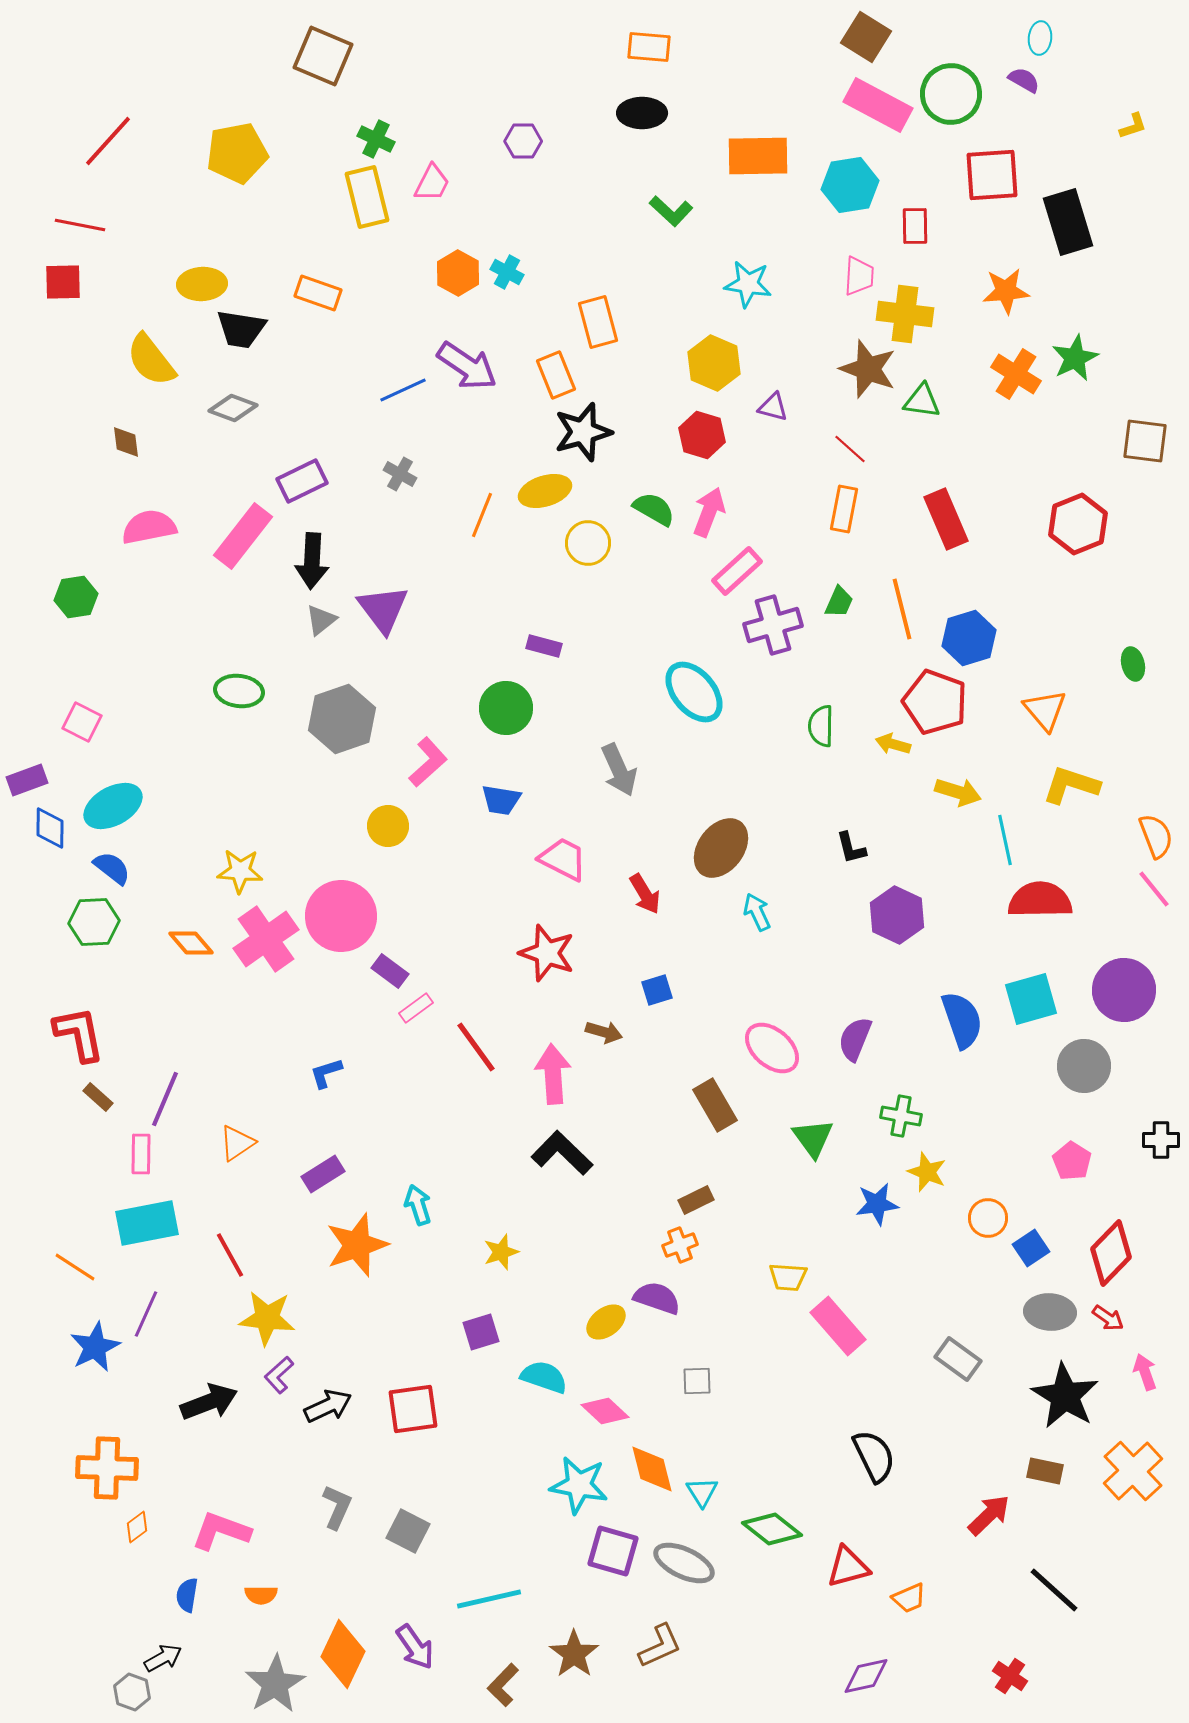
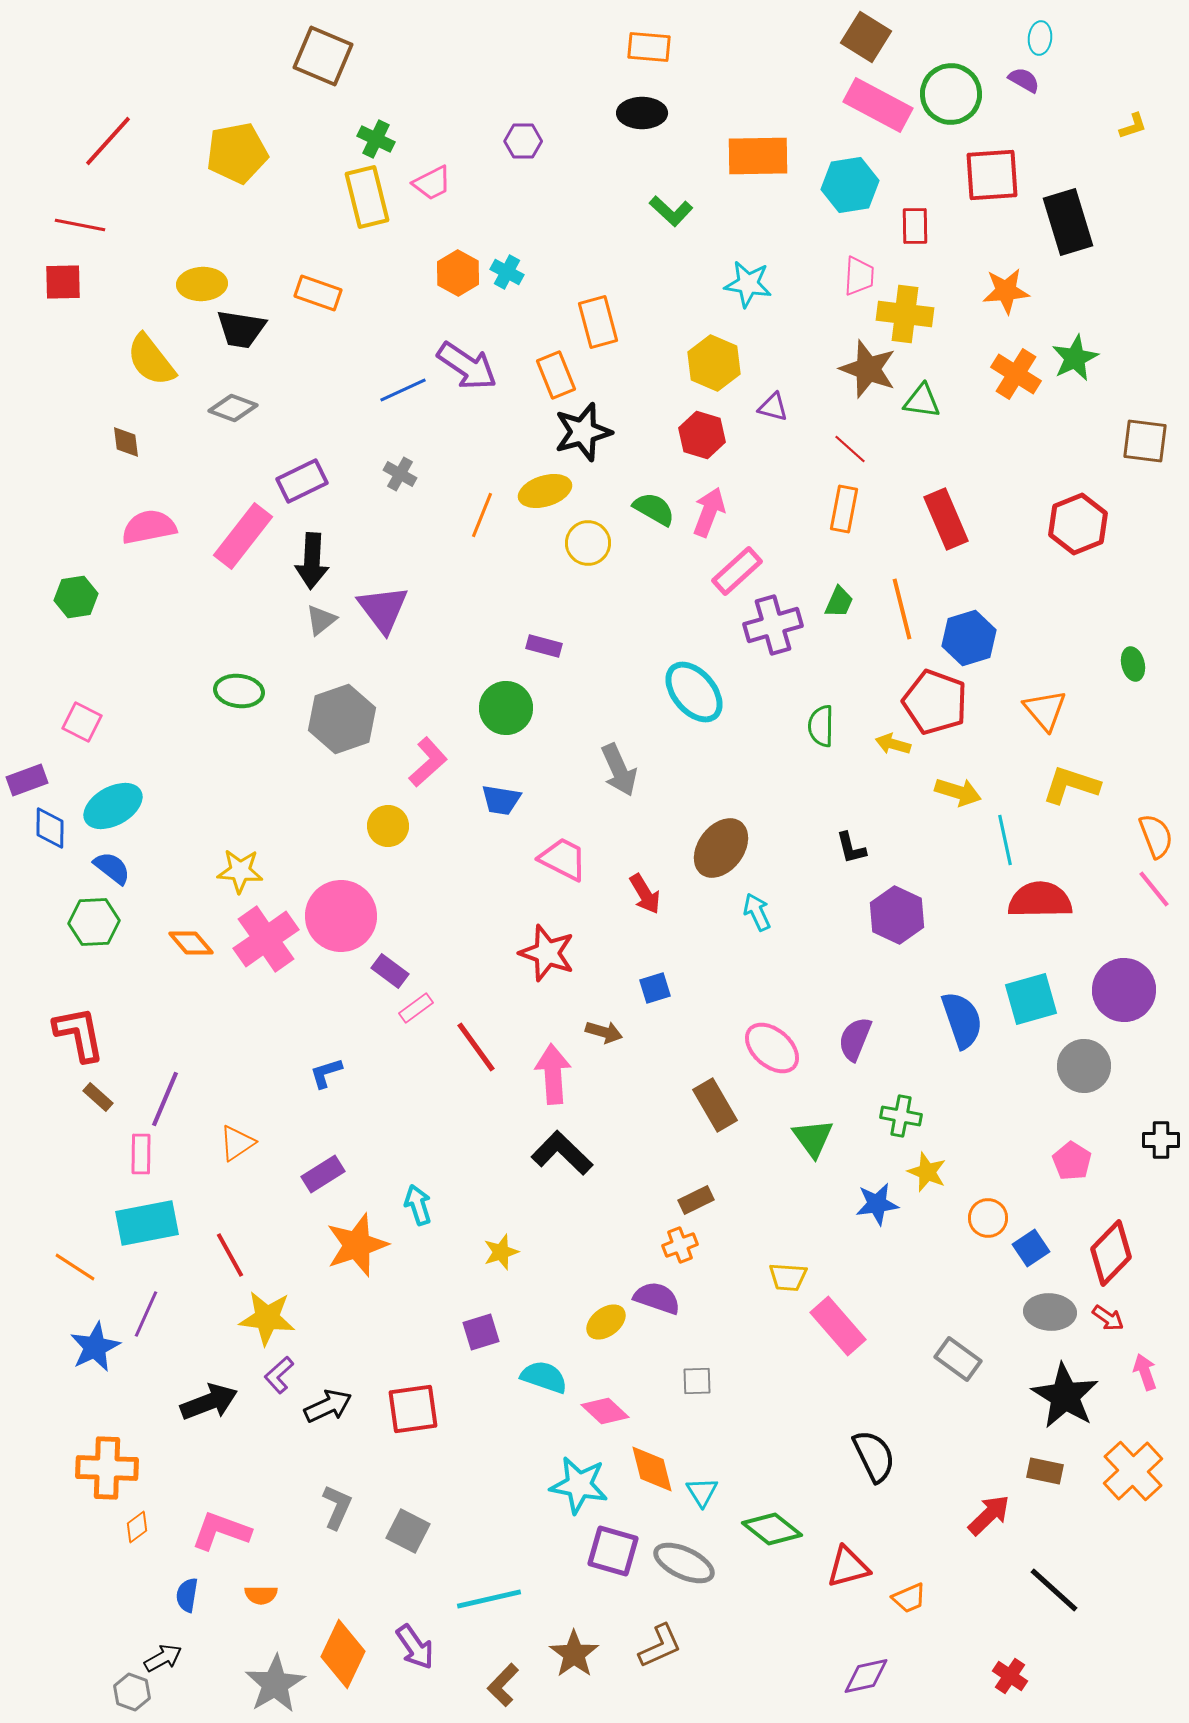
pink trapezoid at (432, 183): rotated 36 degrees clockwise
blue square at (657, 990): moved 2 px left, 2 px up
